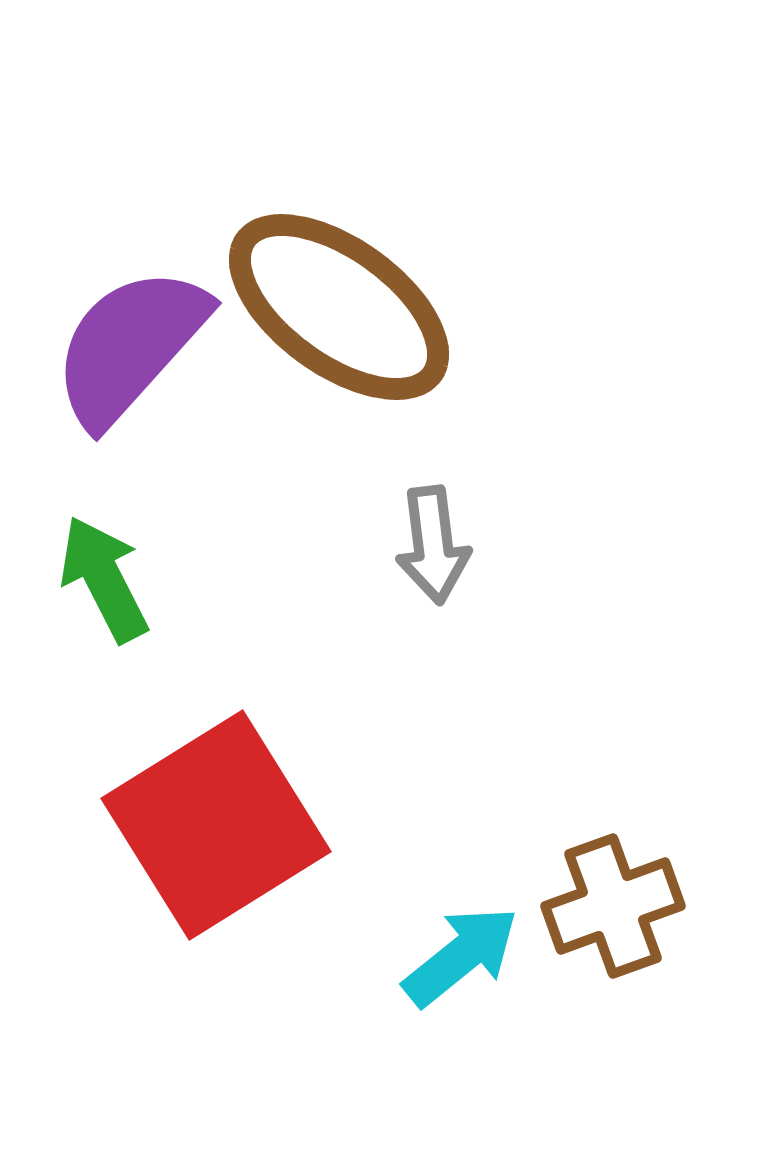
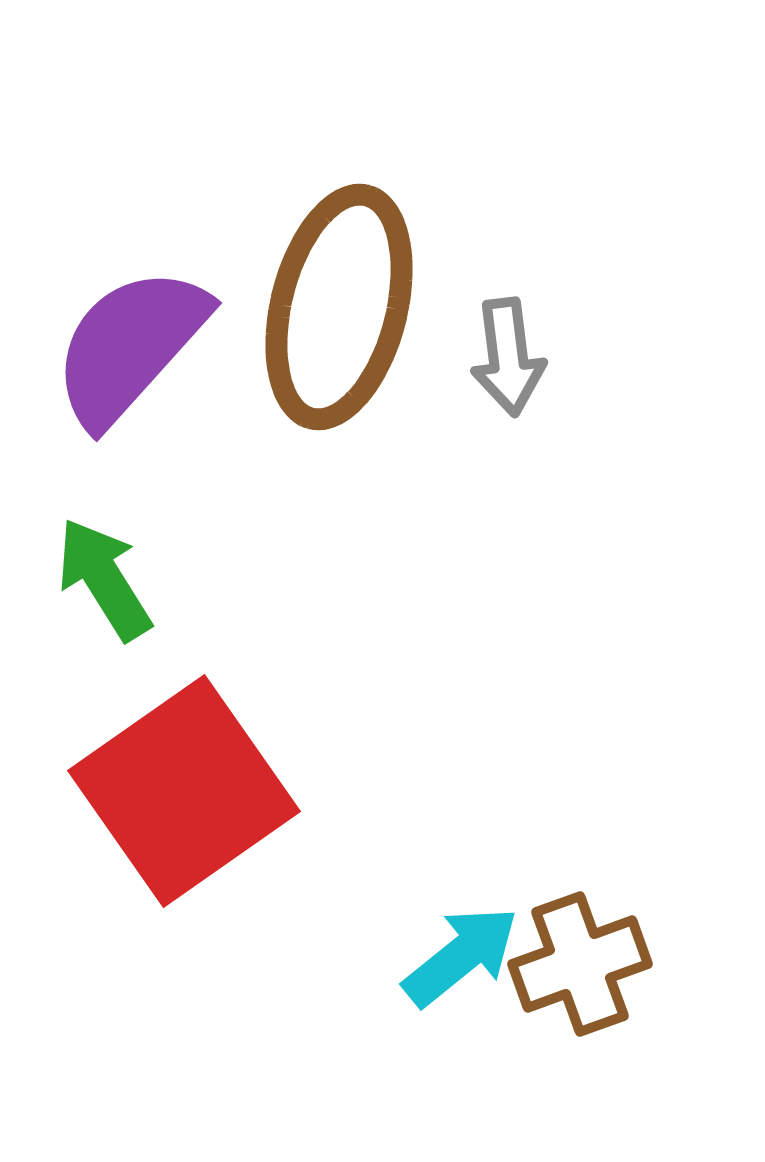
brown ellipse: rotated 68 degrees clockwise
gray arrow: moved 75 px right, 188 px up
green arrow: rotated 5 degrees counterclockwise
red square: moved 32 px left, 34 px up; rotated 3 degrees counterclockwise
brown cross: moved 33 px left, 58 px down
